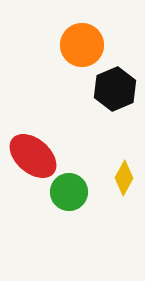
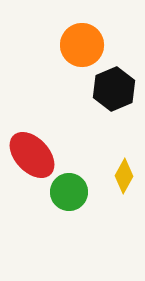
black hexagon: moved 1 px left
red ellipse: moved 1 px left, 1 px up; rotated 6 degrees clockwise
yellow diamond: moved 2 px up
